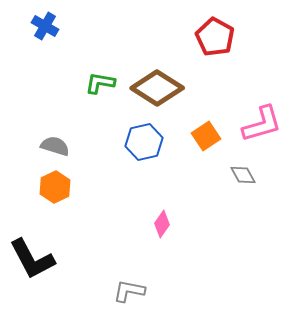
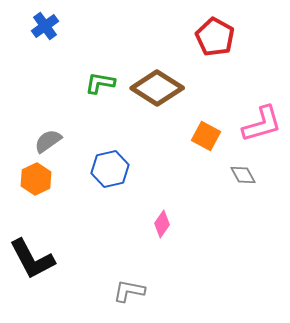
blue cross: rotated 24 degrees clockwise
orange square: rotated 28 degrees counterclockwise
blue hexagon: moved 34 px left, 27 px down
gray semicircle: moved 7 px left, 5 px up; rotated 52 degrees counterclockwise
orange hexagon: moved 19 px left, 8 px up
